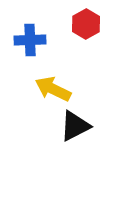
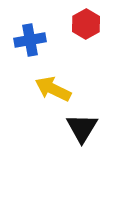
blue cross: rotated 8 degrees counterclockwise
black triangle: moved 7 px right, 2 px down; rotated 32 degrees counterclockwise
